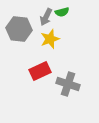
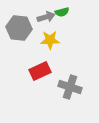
gray arrow: rotated 132 degrees counterclockwise
gray hexagon: moved 1 px up
yellow star: moved 1 px down; rotated 18 degrees clockwise
gray cross: moved 2 px right, 3 px down
